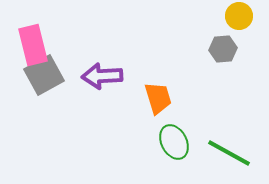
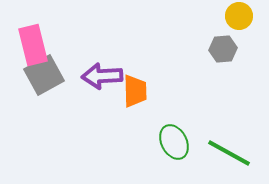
orange trapezoid: moved 23 px left, 7 px up; rotated 16 degrees clockwise
